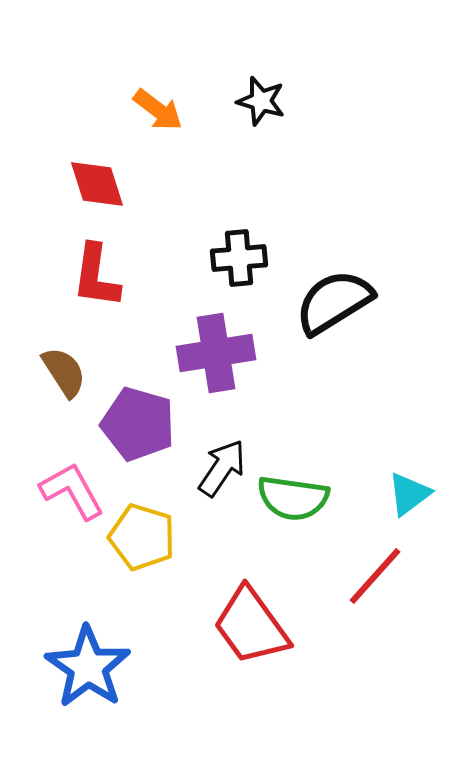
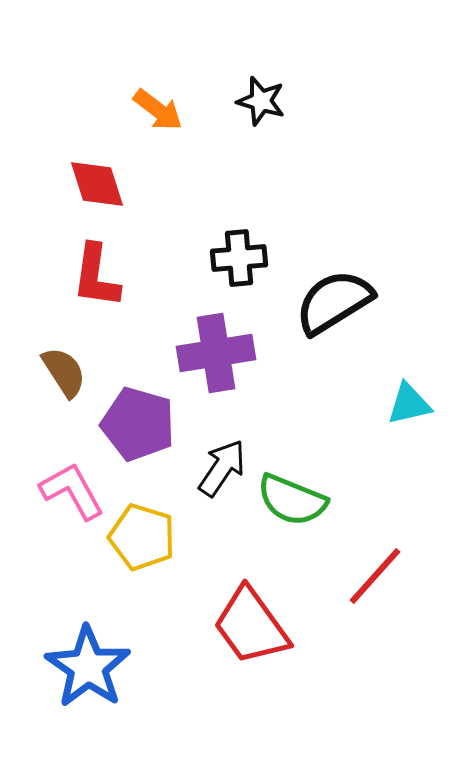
cyan triangle: moved 90 px up; rotated 24 degrees clockwise
green semicircle: moved 1 px left, 2 px down; rotated 14 degrees clockwise
